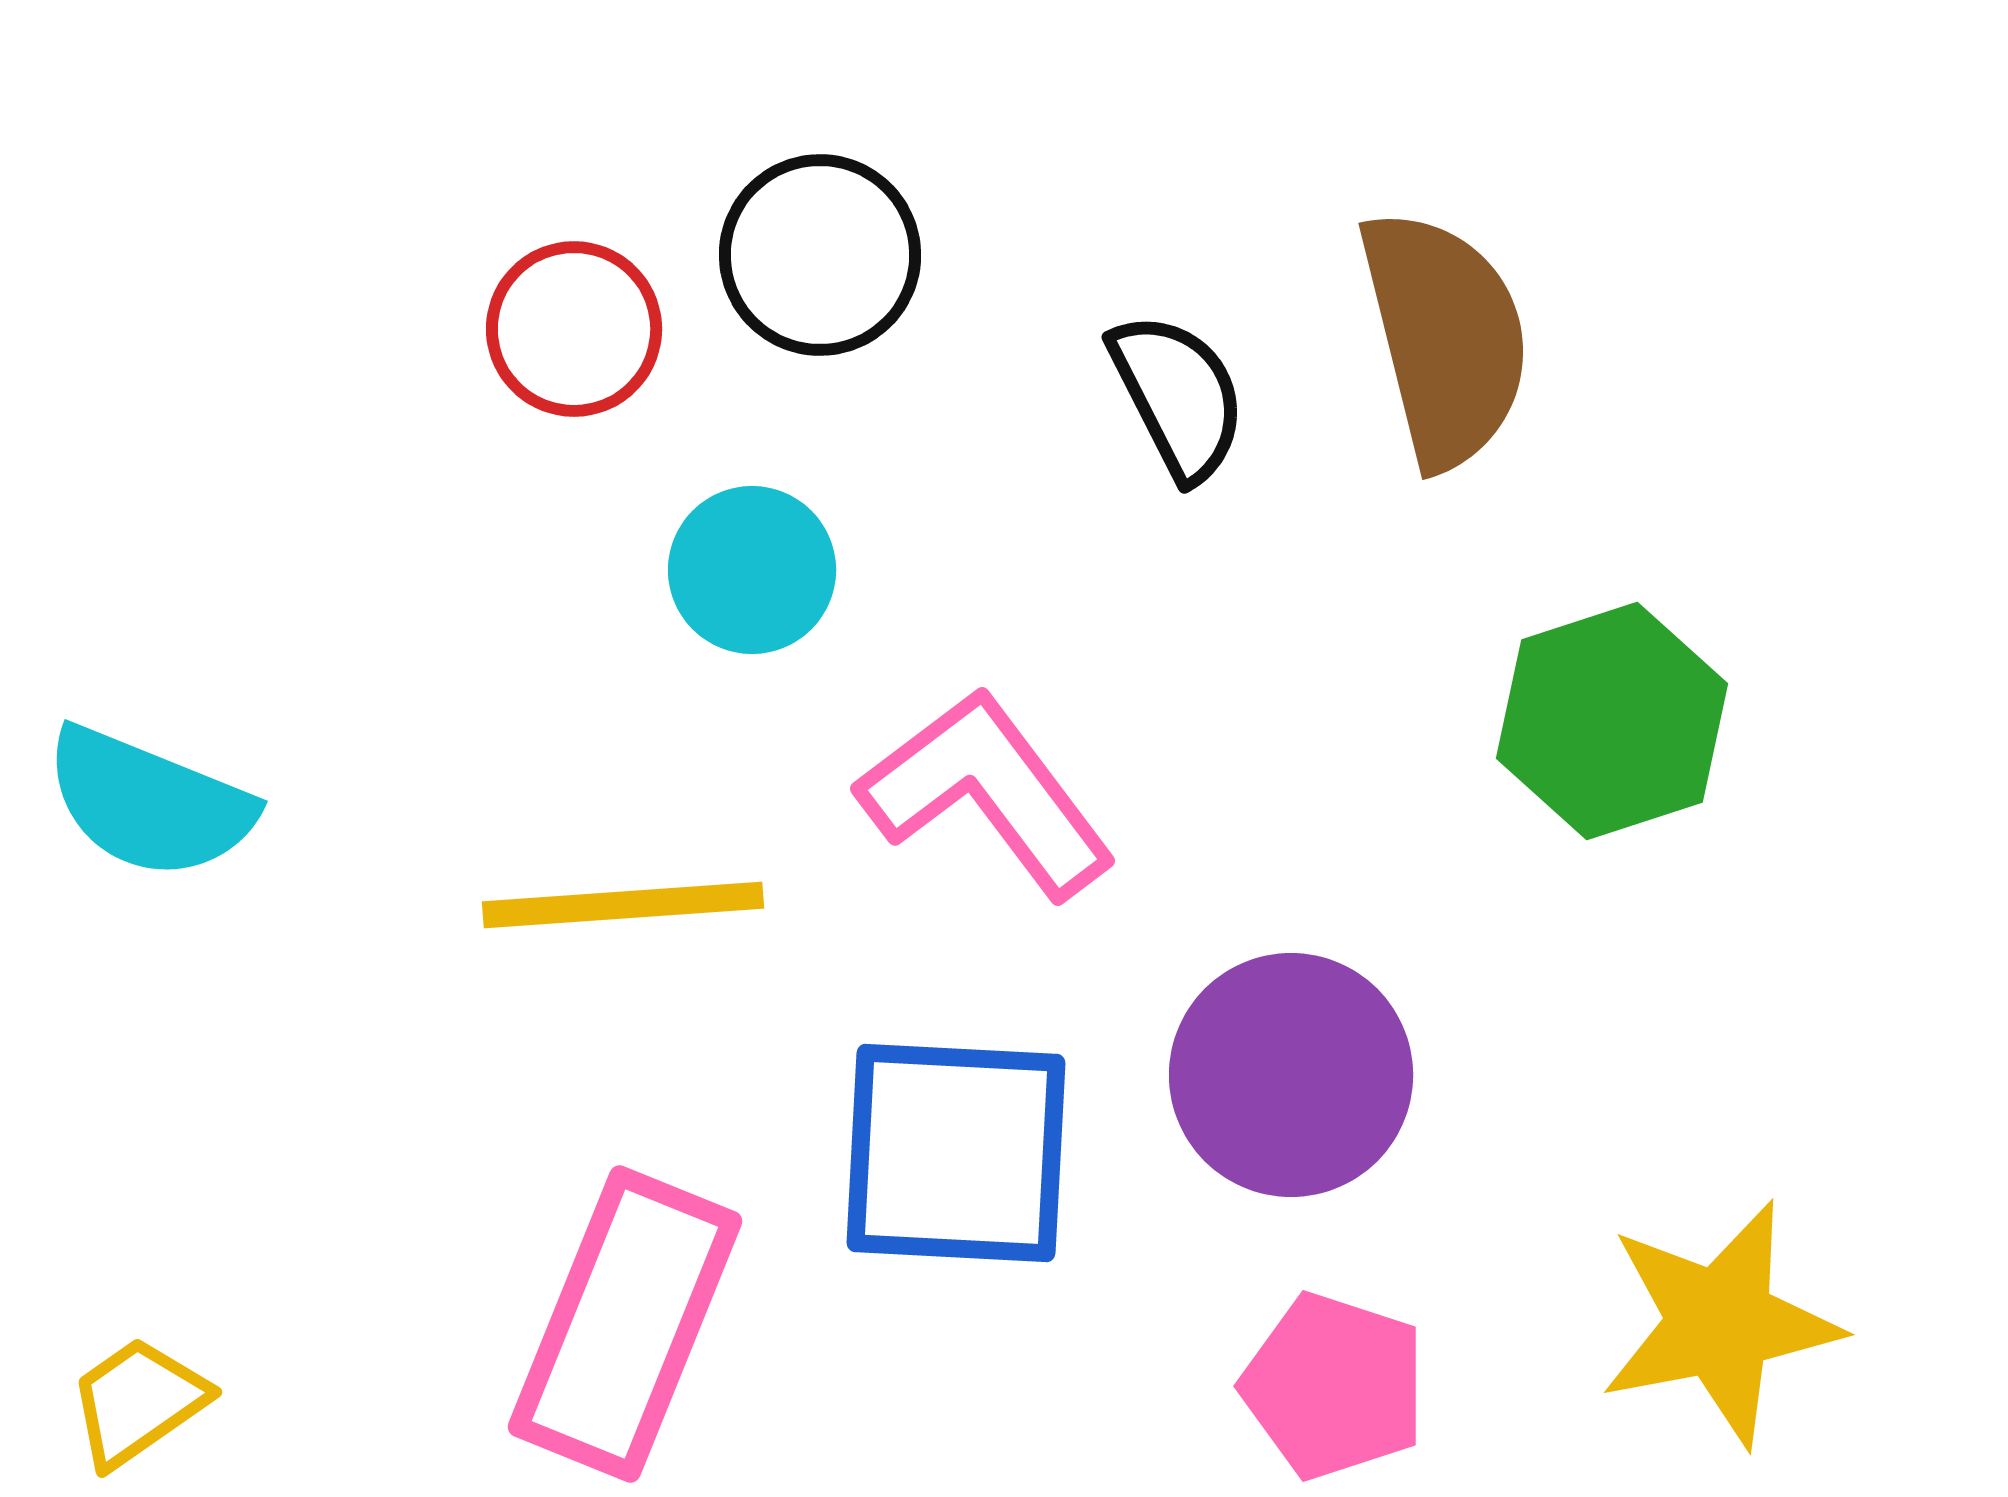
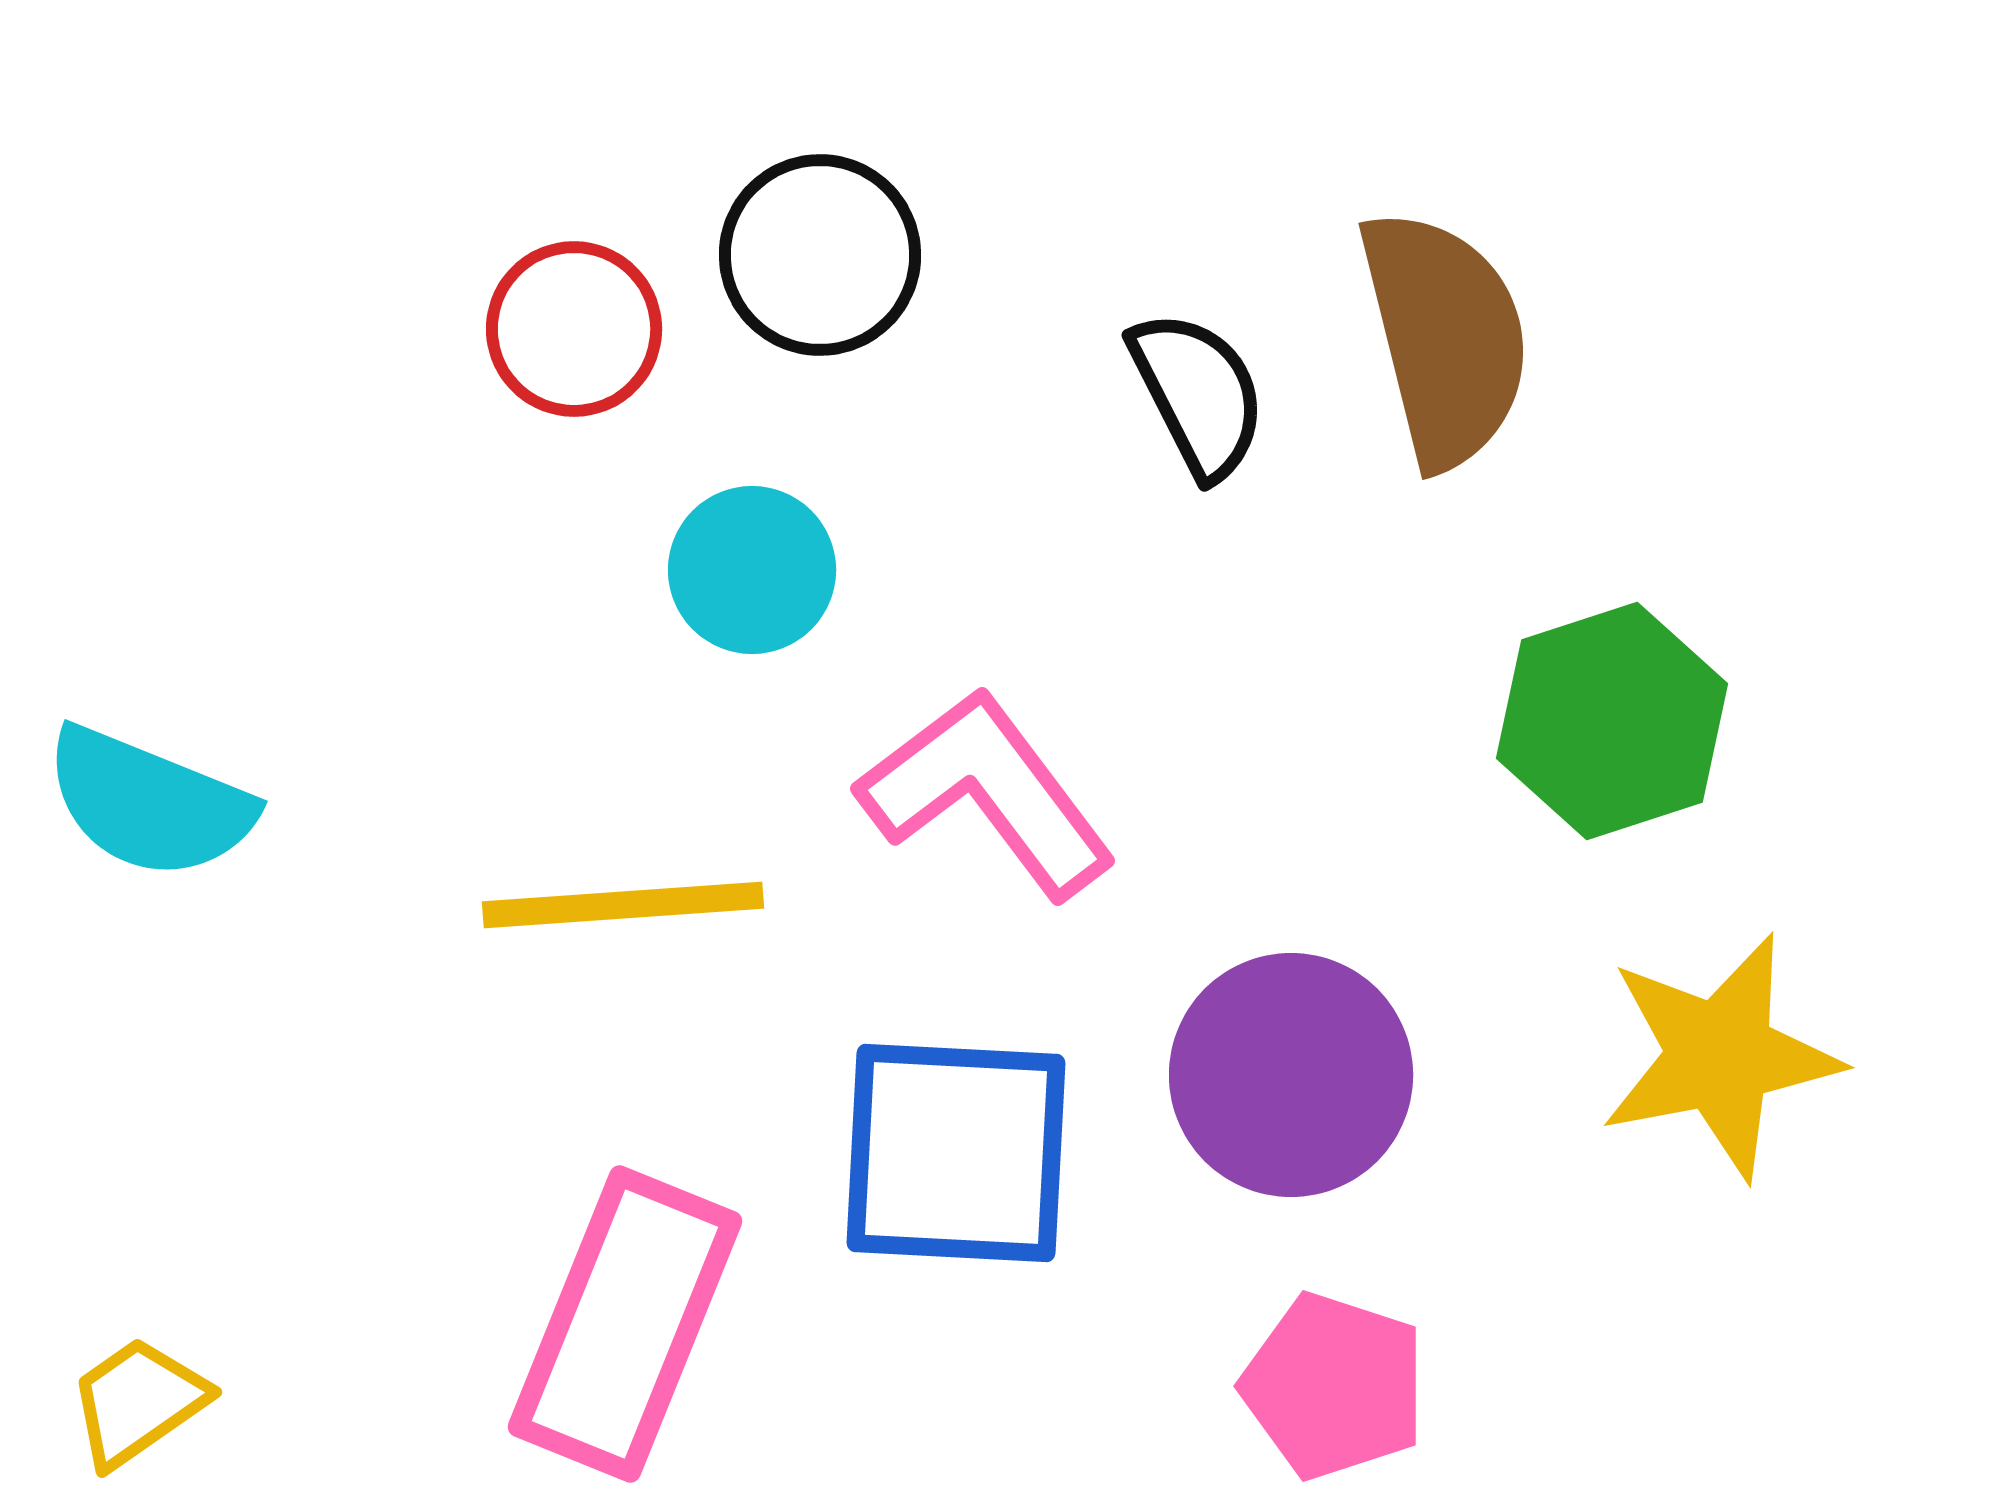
black semicircle: moved 20 px right, 2 px up
yellow star: moved 267 px up
